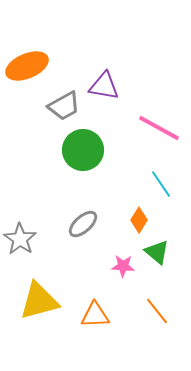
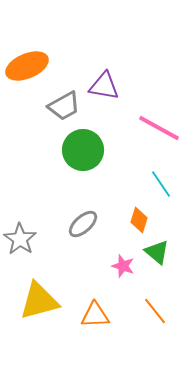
orange diamond: rotated 15 degrees counterclockwise
pink star: rotated 15 degrees clockwise
orange line: moved 2 px left
